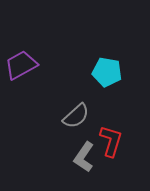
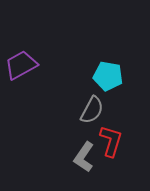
cyan pentagon: moved 1 px right, 4 px down
gray semicircle: moved 16 px right, 6 px up; rotated 20 degrees counterclockwise
